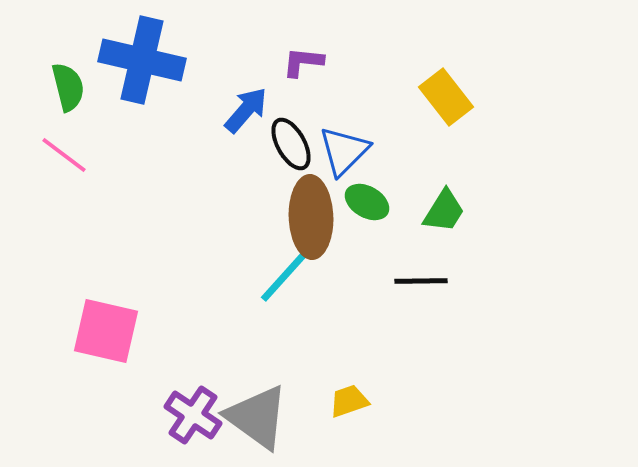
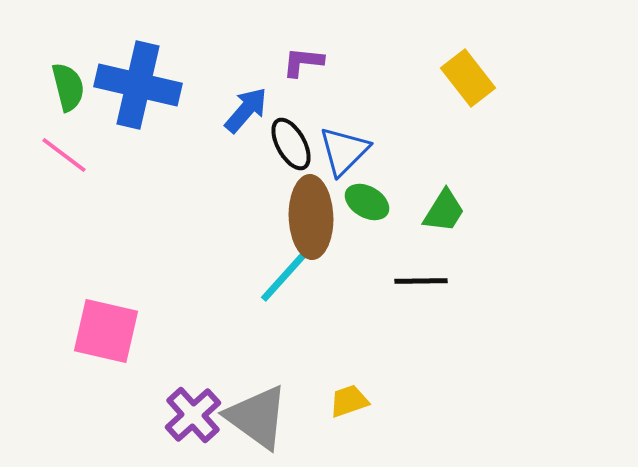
blue cross: moved 4 px left, 25 px down
yellow rectangle: moved 22 px right, 19 px up
purple cross: rotated 14 degrees clockwise
